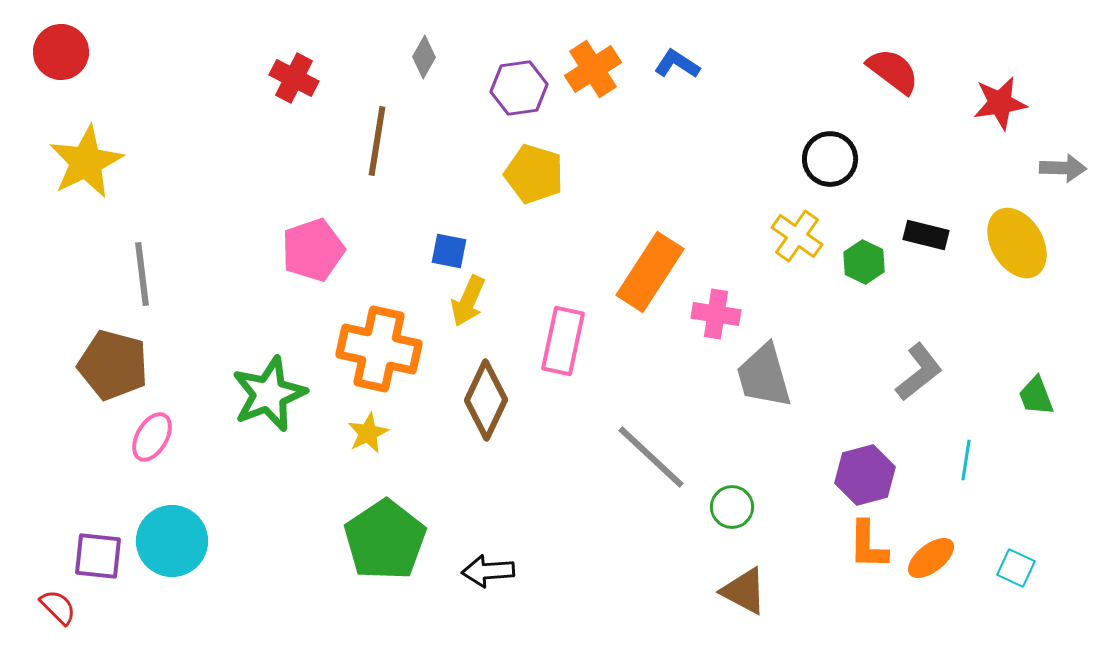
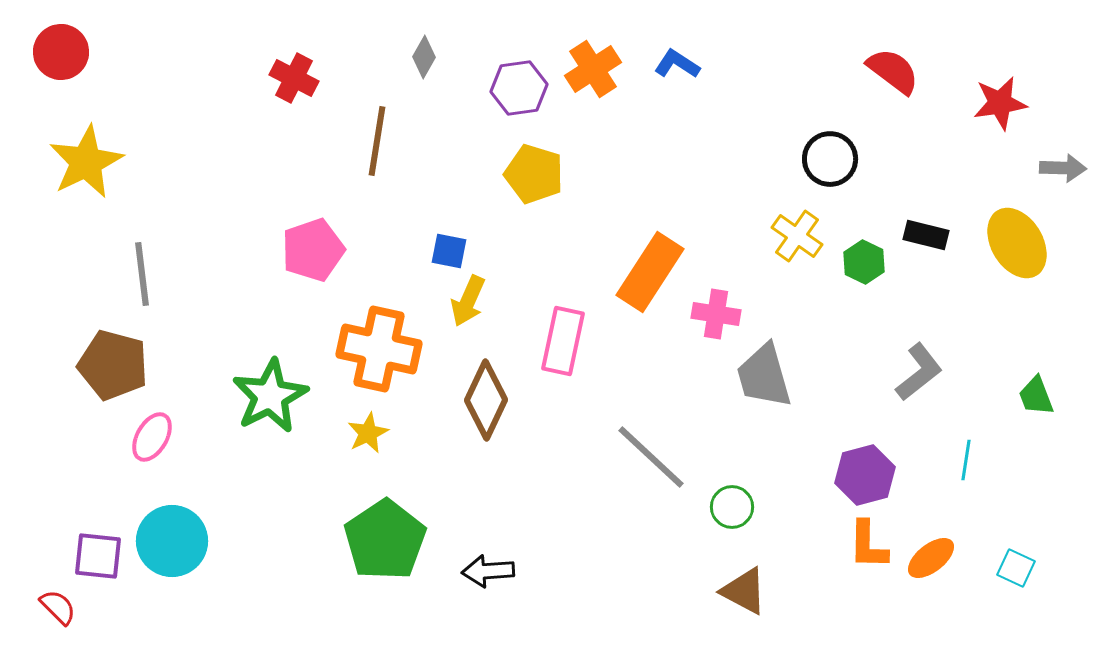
green star at (269, 394): moved 1 px right, 2 px down; rotated 6 degrees counterclockwise
